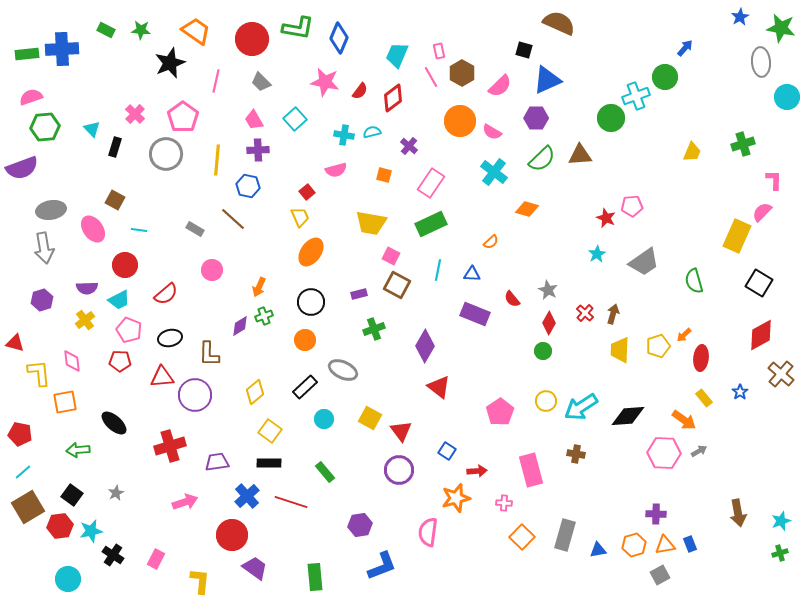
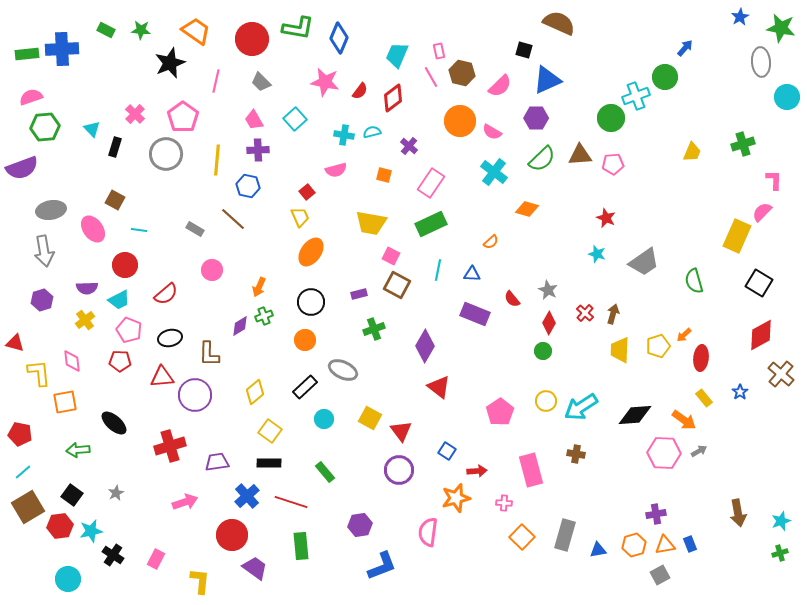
brown hexagon at (462, 73): rotated 15 degrees counterclockwise
pink pentagon at (632, 206): moved 19 px left, 42 px up
gray arrow at (44, 248): moved 3 px down
cyan star at (597, 254): rotated 24 degrees counterclockwise
black diamond at (628, 416): moved 7 px right, 1 px up
purple cross at (656, 514): rotated 12 degrees counterclockwise
green rectangle at (315, 577): moved 14 px left, 31 px up
